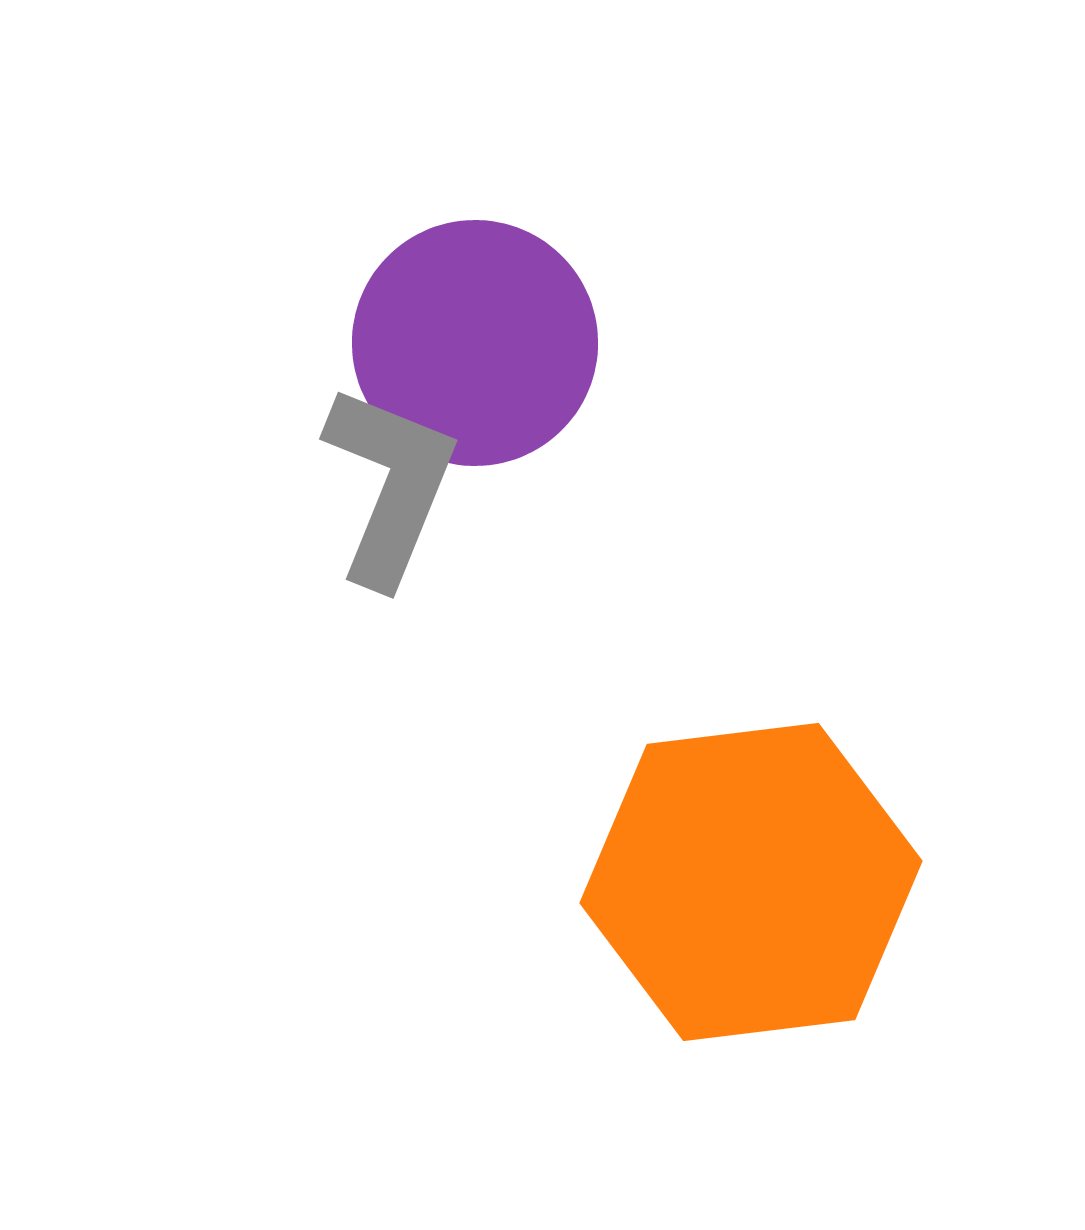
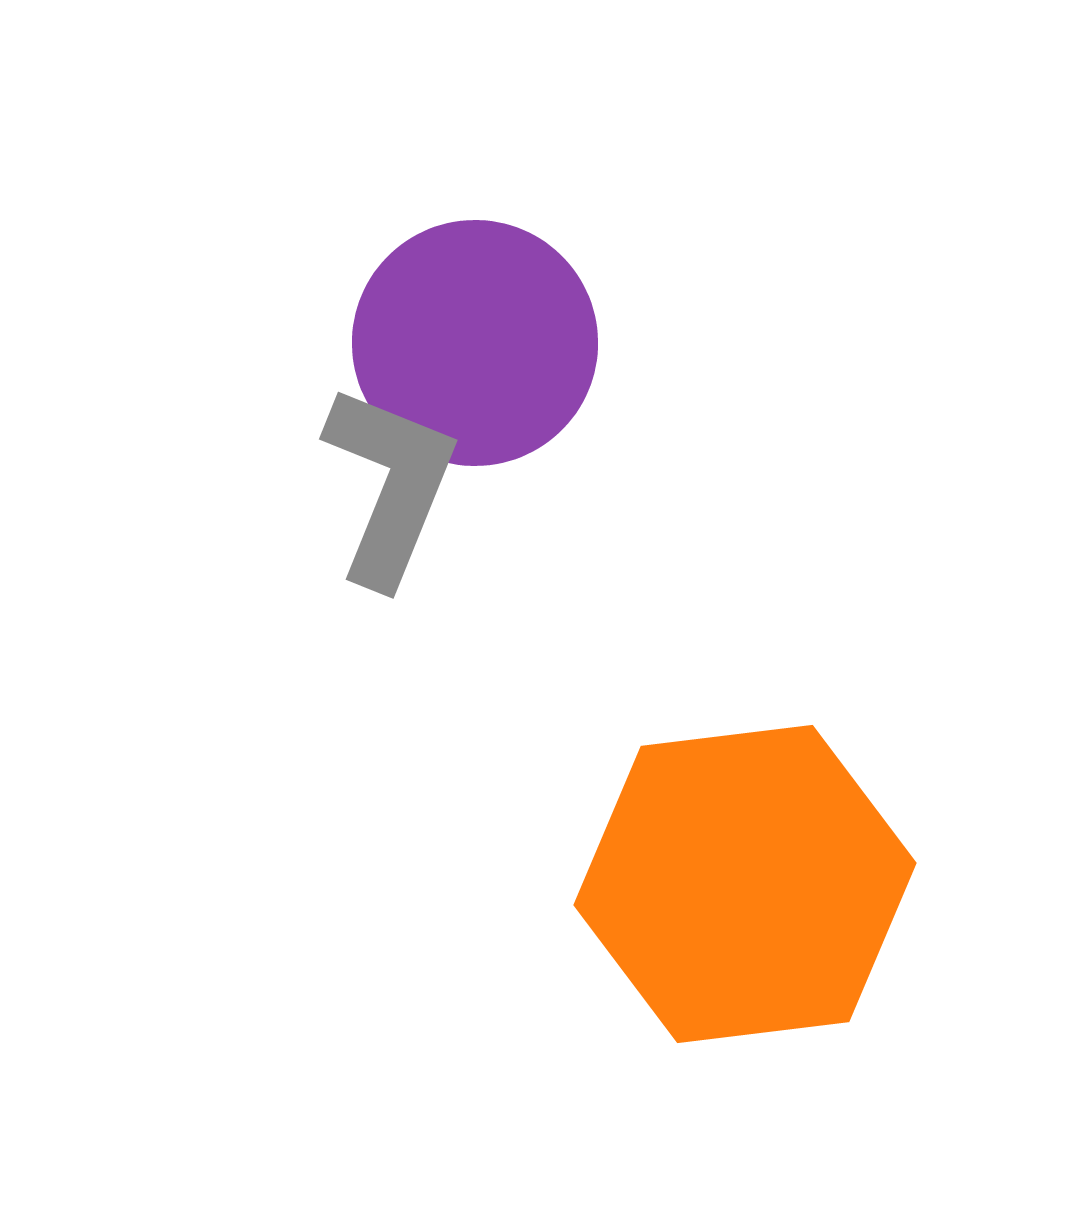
orange hexagon: moved 6 px left, 2 px down
